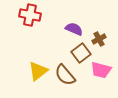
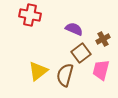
brown cross: moved 4 px right
pink trapezoid: rotated 90 degrees clockwise
brown semicircle: rotated 55 degrees clockwise
